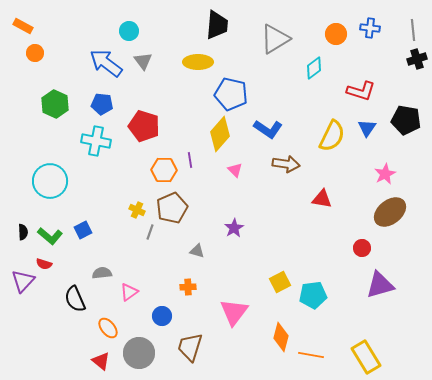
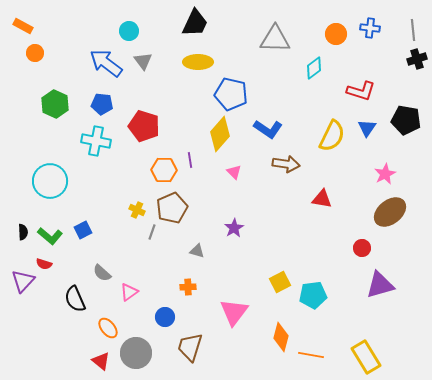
black trapezoid at (217, 25): moved 22 px left, 2 px up; rotated 20 degrees clockwise
gray triangle at (275, 39): rotated 32 degrees clockwise
pink triangle at (235, 170): moved 1 px left, 2 px down
gray line at (150, 232): moved 2 px right
gray semicircle at (102, 273): rotated 132 degrees counterclockwise
blue circle at (162, 316): moved 3 px right, 1 px down
gray circle at (139, 353): moved 3 px left
